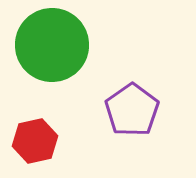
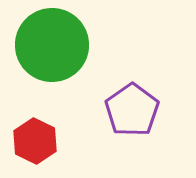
red hexagon: rotated 21 degrees counterclockwise
